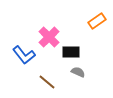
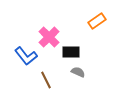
blue L-shape: moved 2 px right, 1 px down
brown line: moved 1 px left, 2 px up; rotated 24 degrees clockwise
